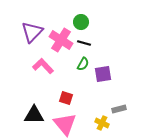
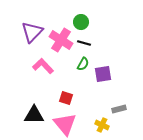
yellow cross: moved 2 px down
